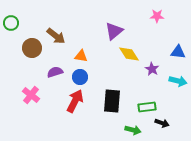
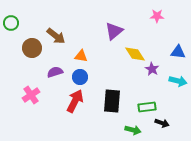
yellow diamond: moved 6 px right
pink cross: rotated 18 degrees clockwise
